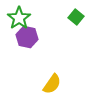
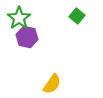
green square: moved 1 px right, 1 px up
